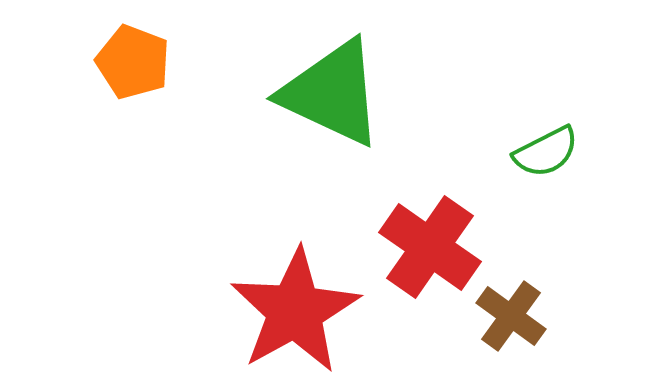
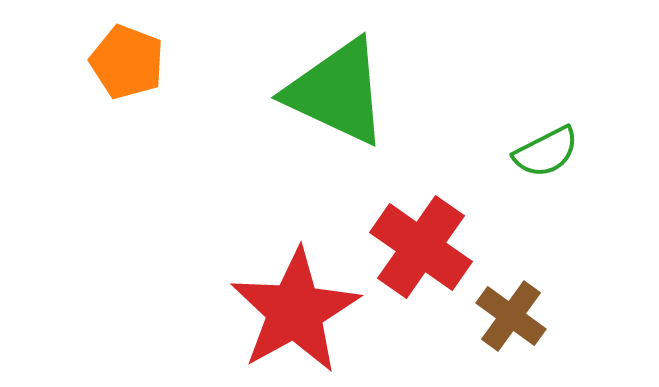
orange pentagon: moved 6 px left
green triangle: moved 5 px right, 1 px up
red cross: moved 9 px left
